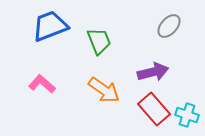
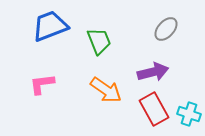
gray ellipse: moved 3 px left, 3 px down
pink L-shape: rotated 48 degrees counterclockwise
orange arrow: moved 2 px right
red rectangle: rotated 12 degrees clockwise
cyan cross: moved 2 px right, 1 px up
